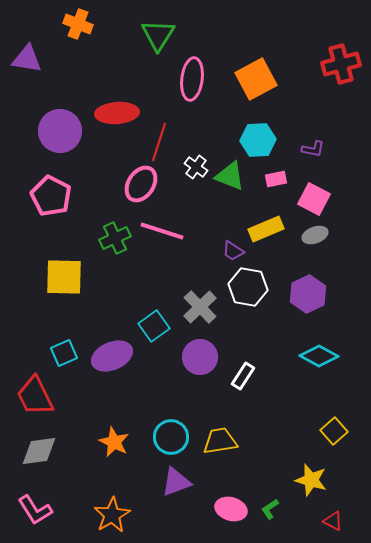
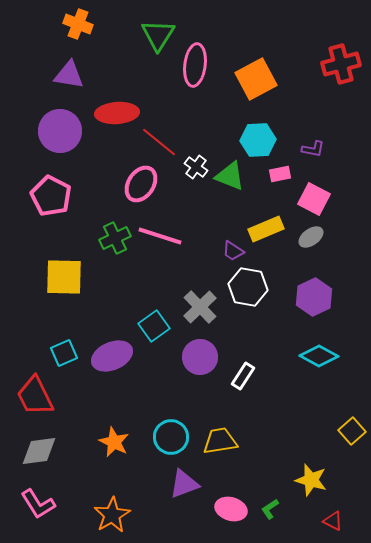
purple triangle at (27, 59): moved 42 px right, 16 px down
pink ellipse at (192, 79): moved 3 px right, 14 px up
red line at (159, 142): rotated 69 degrees counterclockwise
pink rectangle at (276, 179): moved 4 px right, 5 px up
pink line at (162, 231): moved 2 px left, 5 px down
gray ellipse at (315, 235): moved 4 px left, 2 px down; rotated 15 degrees counterclockwise
purple hexagon at (308, 294): moved 6 px right, 3 px down
yellow square at (334, 431): moved 18 px right
purple triangle at (176, 482): moved 8 px right, 2 px down
pink L-shape at (35, 510): moved 3 px right, 6 px up
